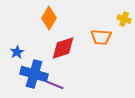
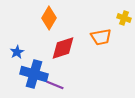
yellow cross: moved 1 px up
orange trapezoid: rotated 15 degrees counterclockwise
